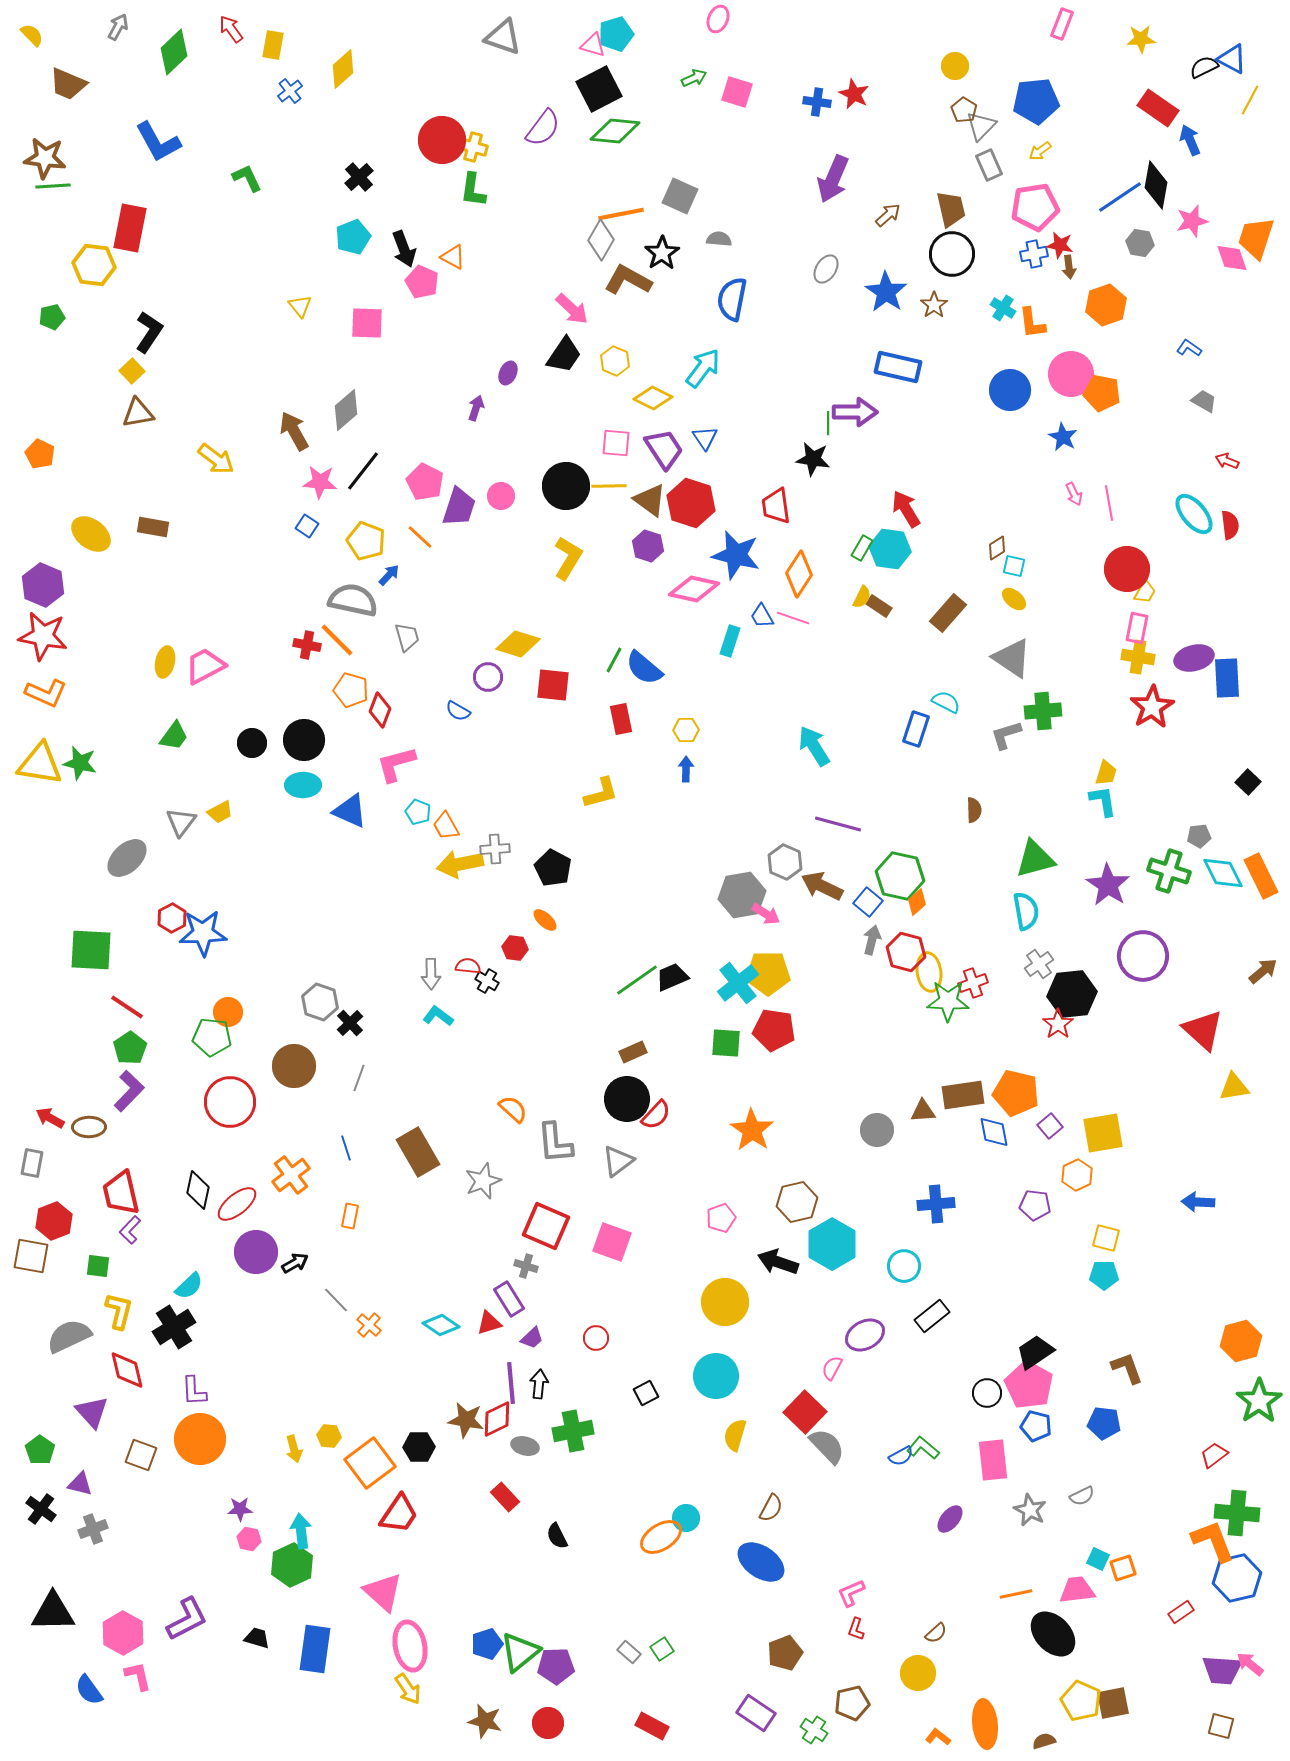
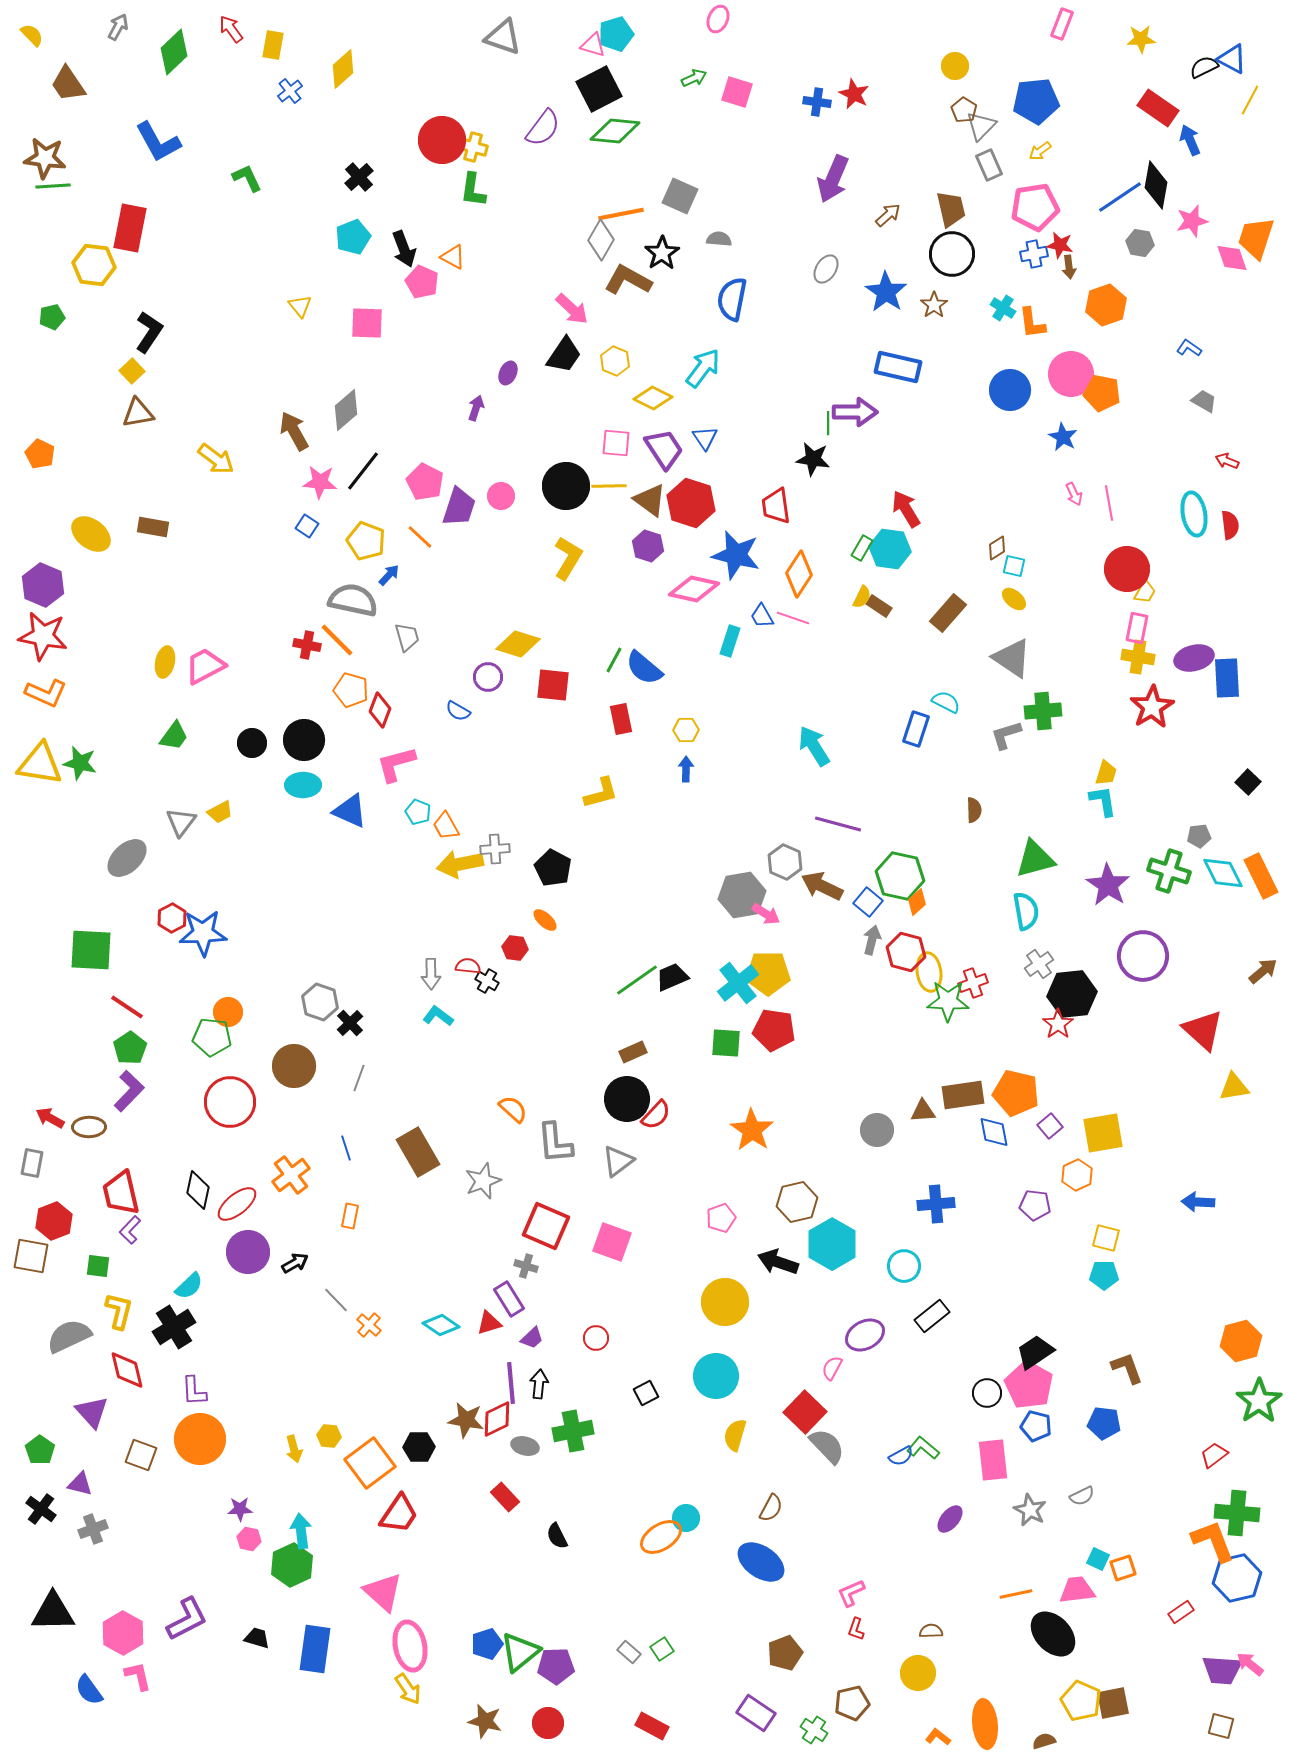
brown trapezoid at (68, 84): rotated 33 degrees clockwise
cyan ellipse at (1194, 514): rotated 30 degrees clockwise
purple circle at (256, 1252): moved 8 px left
brown semicircle at (936, 1633): moved 5 px left, 2 px up; rotated 140 degrees counterclockwise
